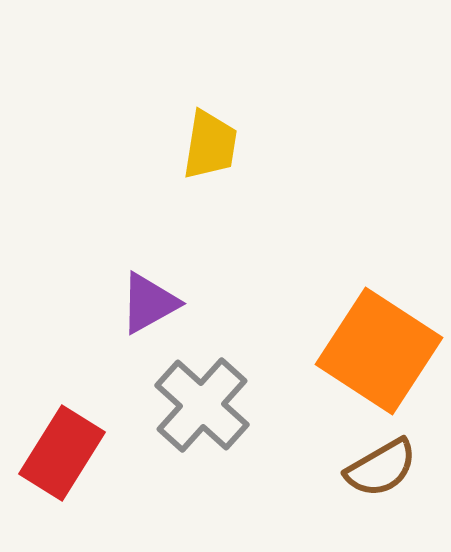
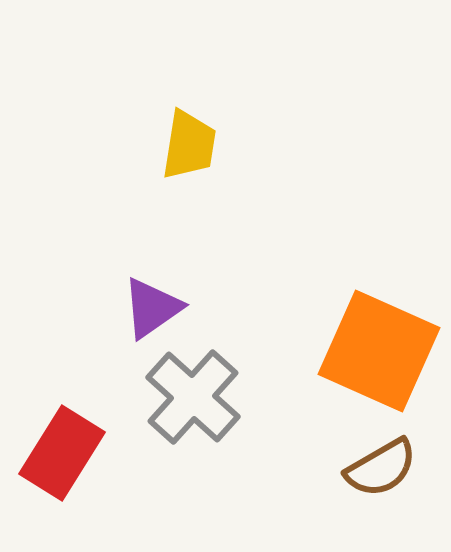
yellow trapezoid: moved 21 px left
purple triangle: moved 3 px right, 5 px down; rotated 6 degrees counterclockwise
orange square: rotated 9 degrees counterclockwise
gray cross: moved 9 px left, 8 px up
